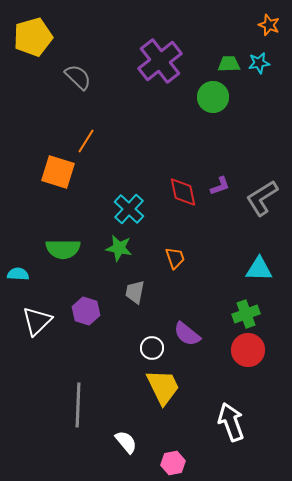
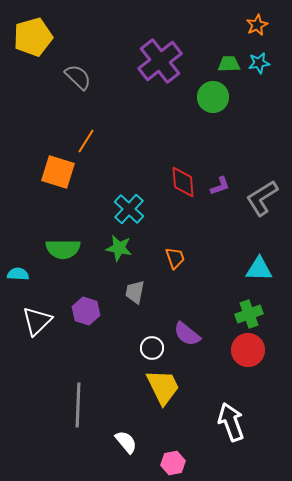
orange star: moved 12 px left; rotated 25 degrees clockwise
red diamond: moved 10 px up; rotated 8 degrees clockwise
green cross: moved 3 px right
